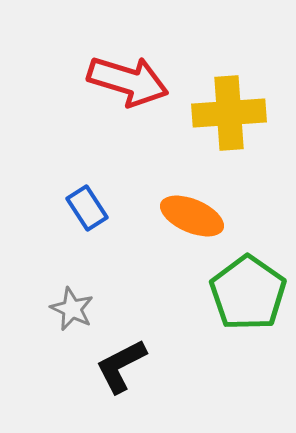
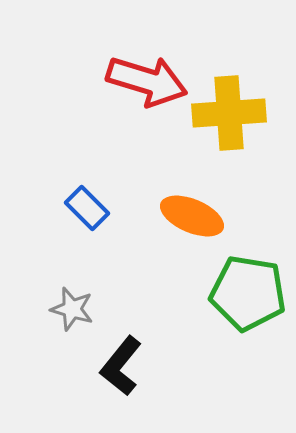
red arrow: moved 19 px right
blue rectangle: rotated 12 degrees counterclockwise
green pentagon: rotated 26 degrees counterclockwise
gray star: rotated 9 degrees counterclockwise
black L-shape: rotated 24 degrees counterclockwise
